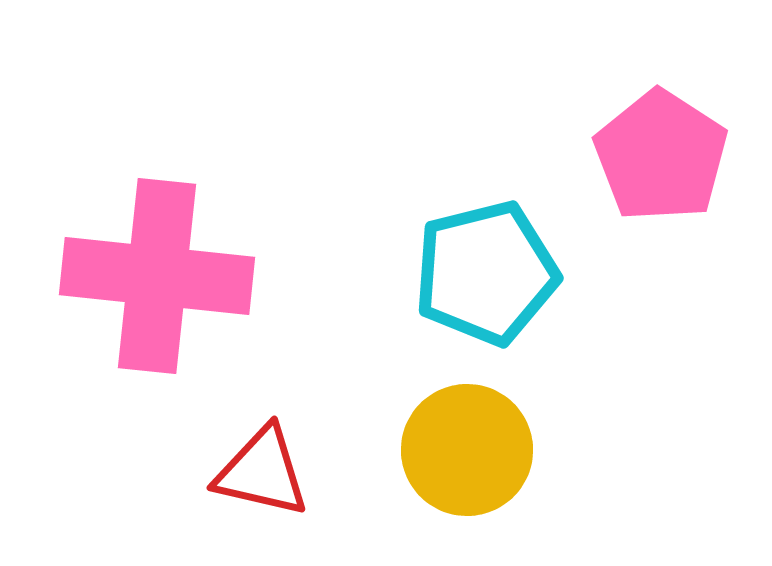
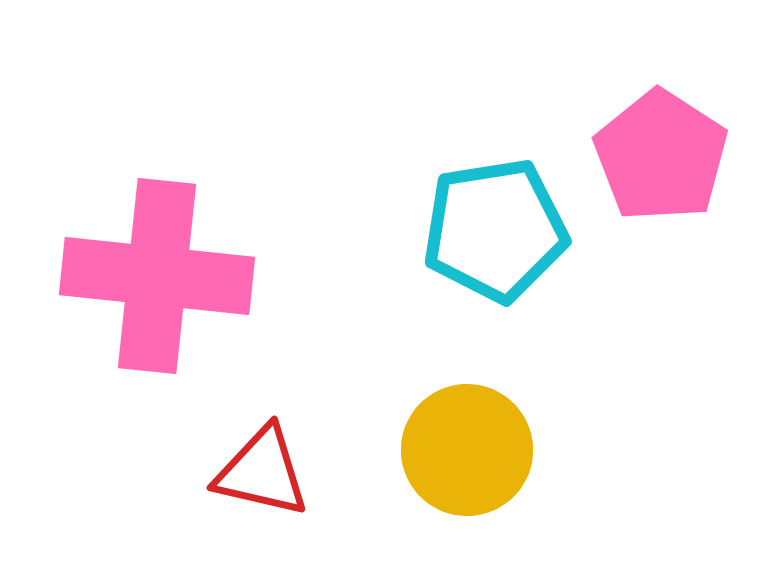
cyan pentagon: moved 9 px right, 43 px up; rotated 5 degrees clockwise
